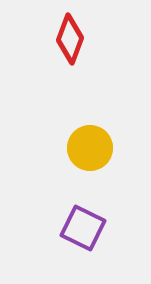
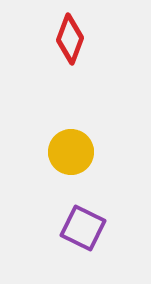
yellow circle: moved 19 px left, 4 px down
